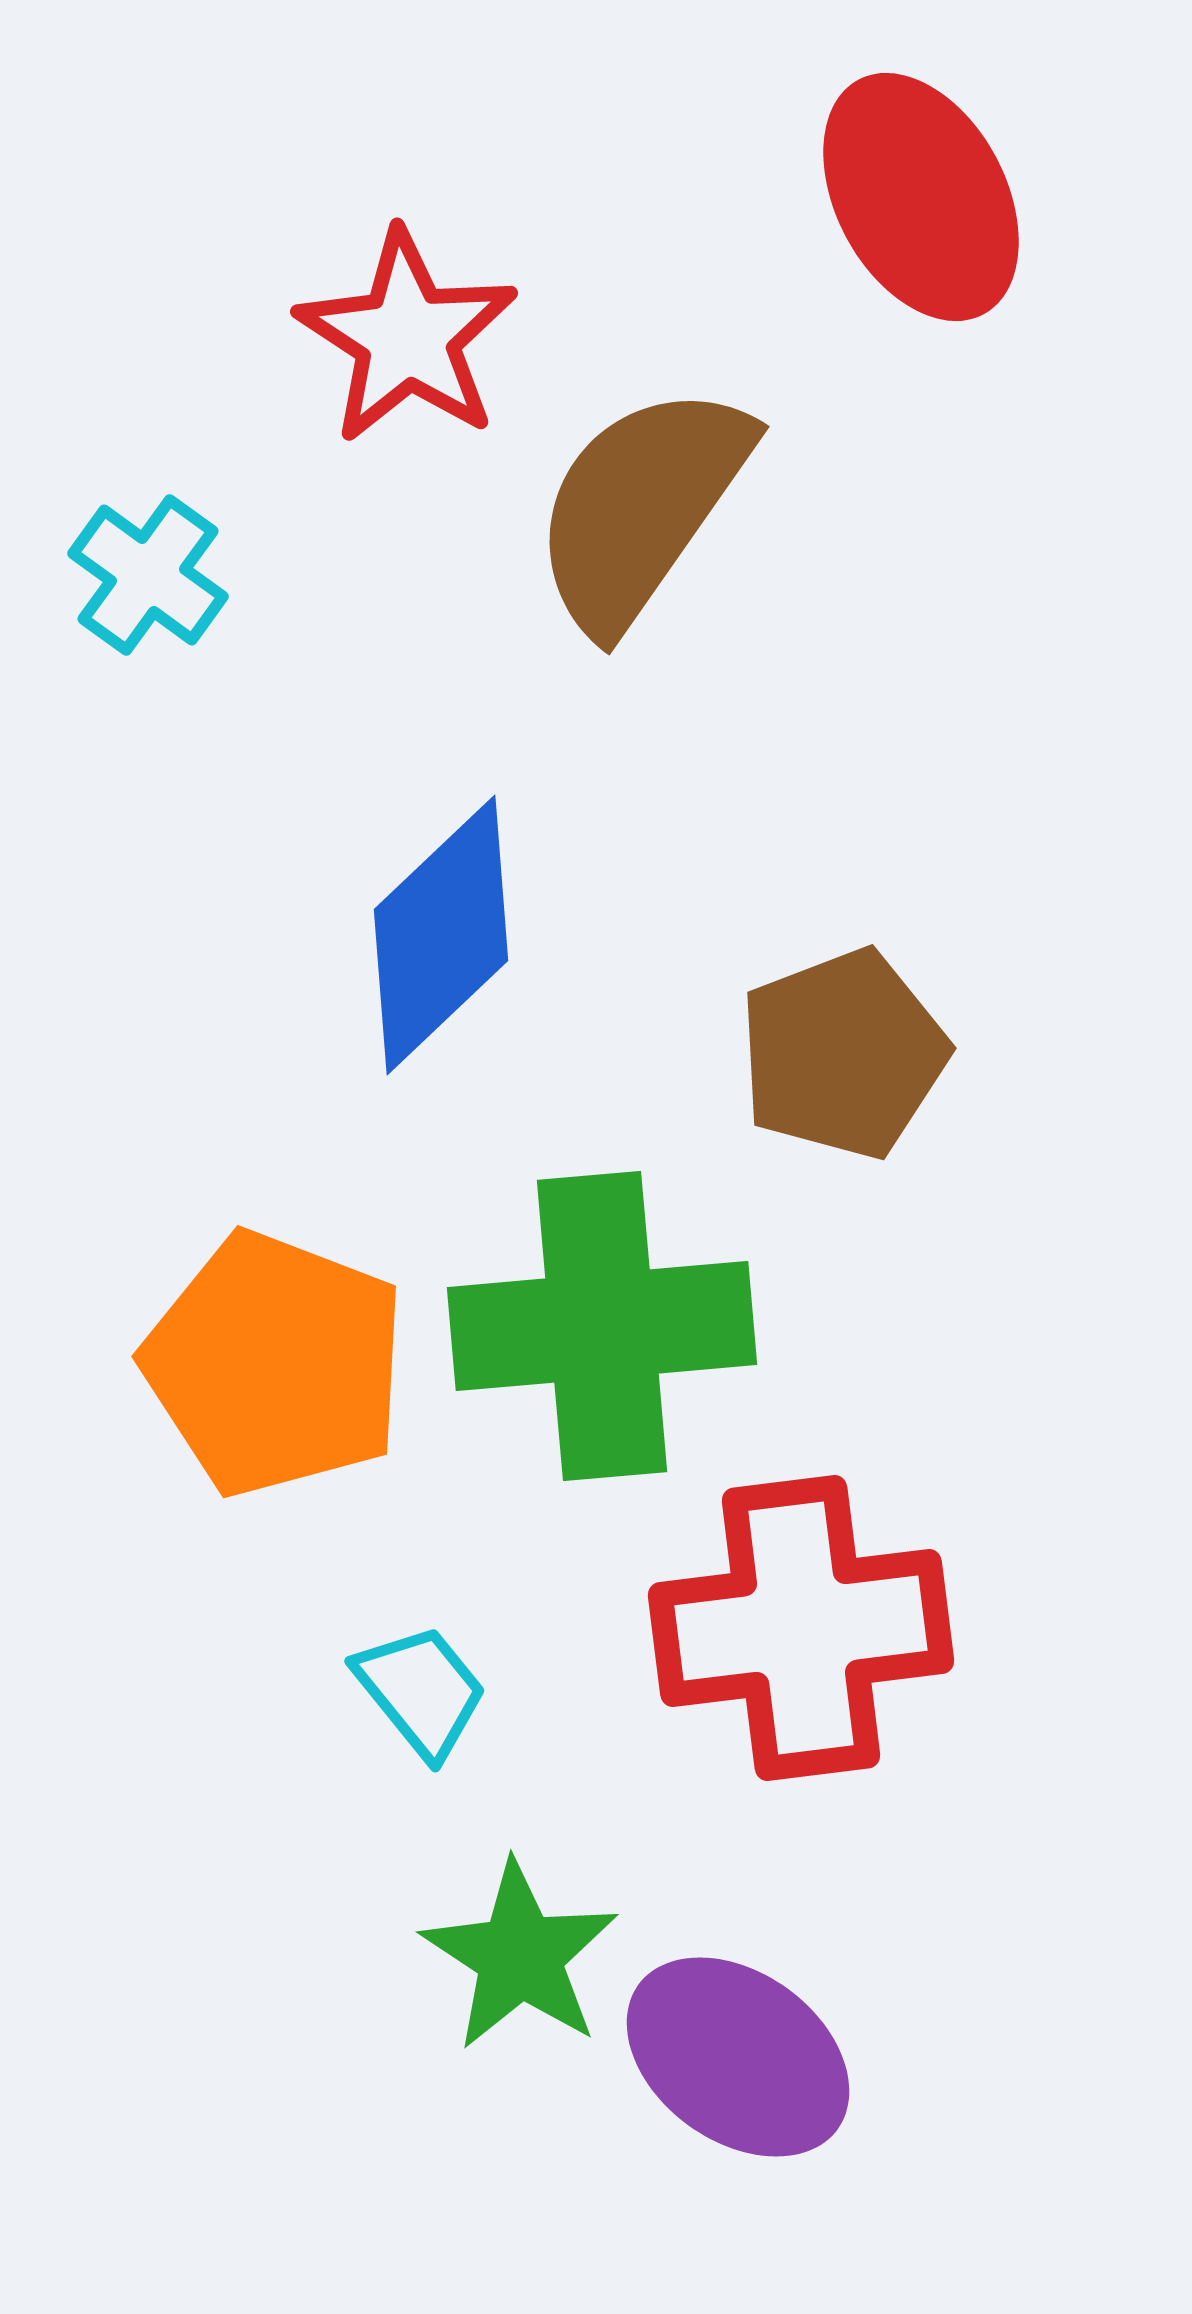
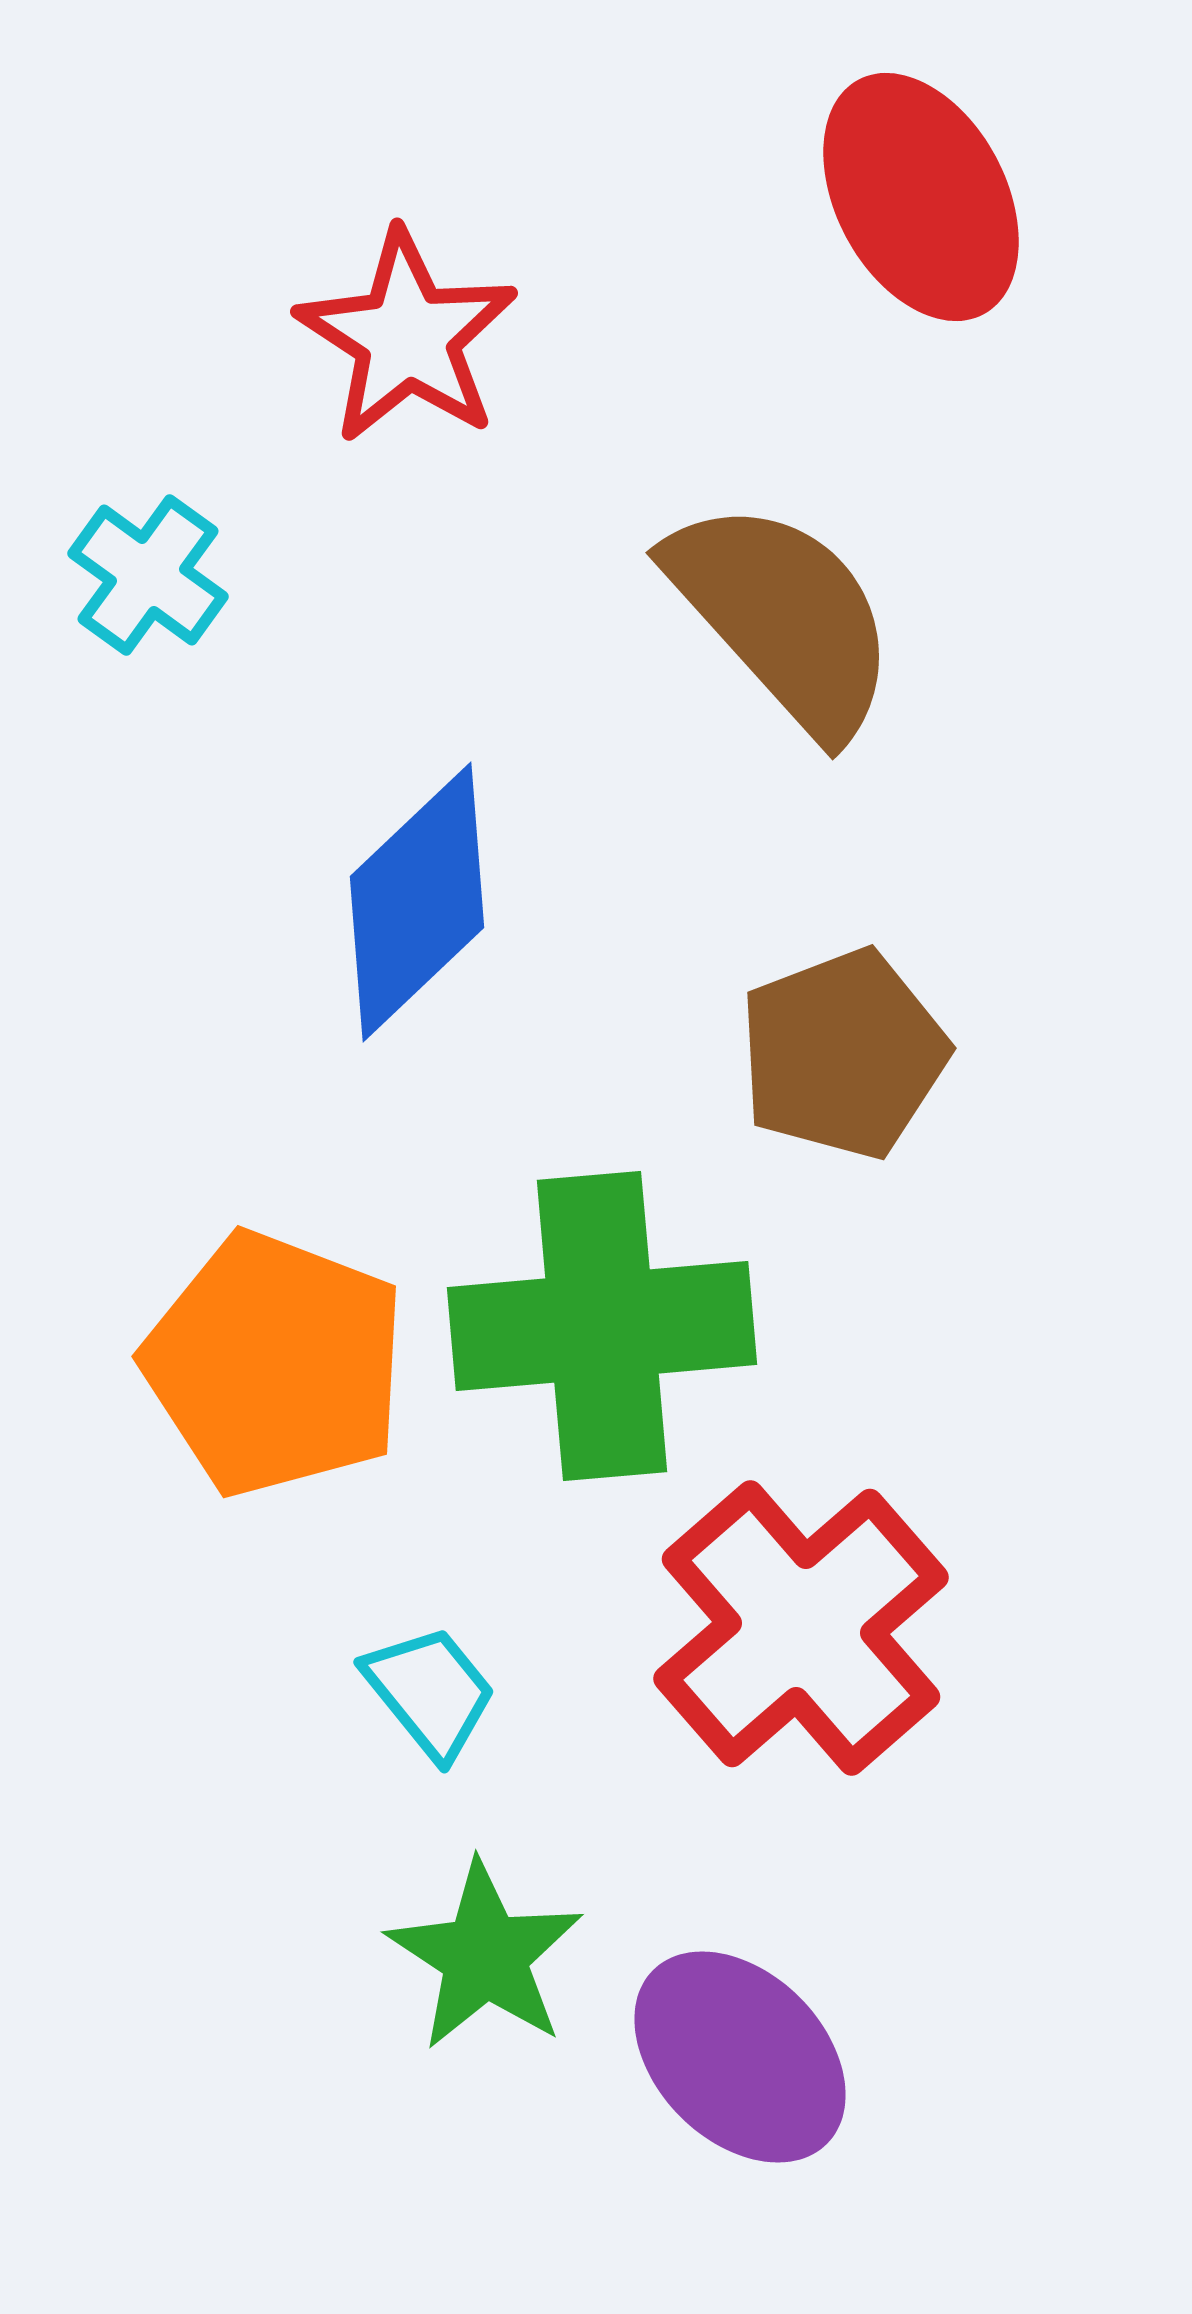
brown semicircle: moved 142 px right, 110 px down; rotated 103 degrees clockwise
blue diamond: moved 24 px left, 33 px up
red cross: rotated 34 degrees counterclockwise
cyan trapezoid: moved 9 px right, 1 px down
green star: moved 35 px left
purple ellipse: moved 2 px right; rotated 9 degrees clockwise
